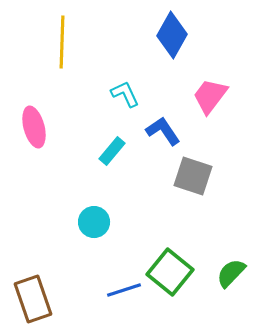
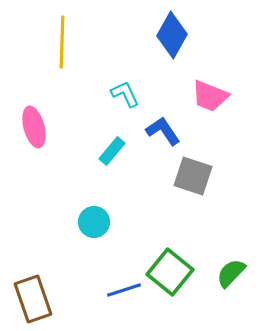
pink trapezoid: rotated 105 degrees counterclockwise
